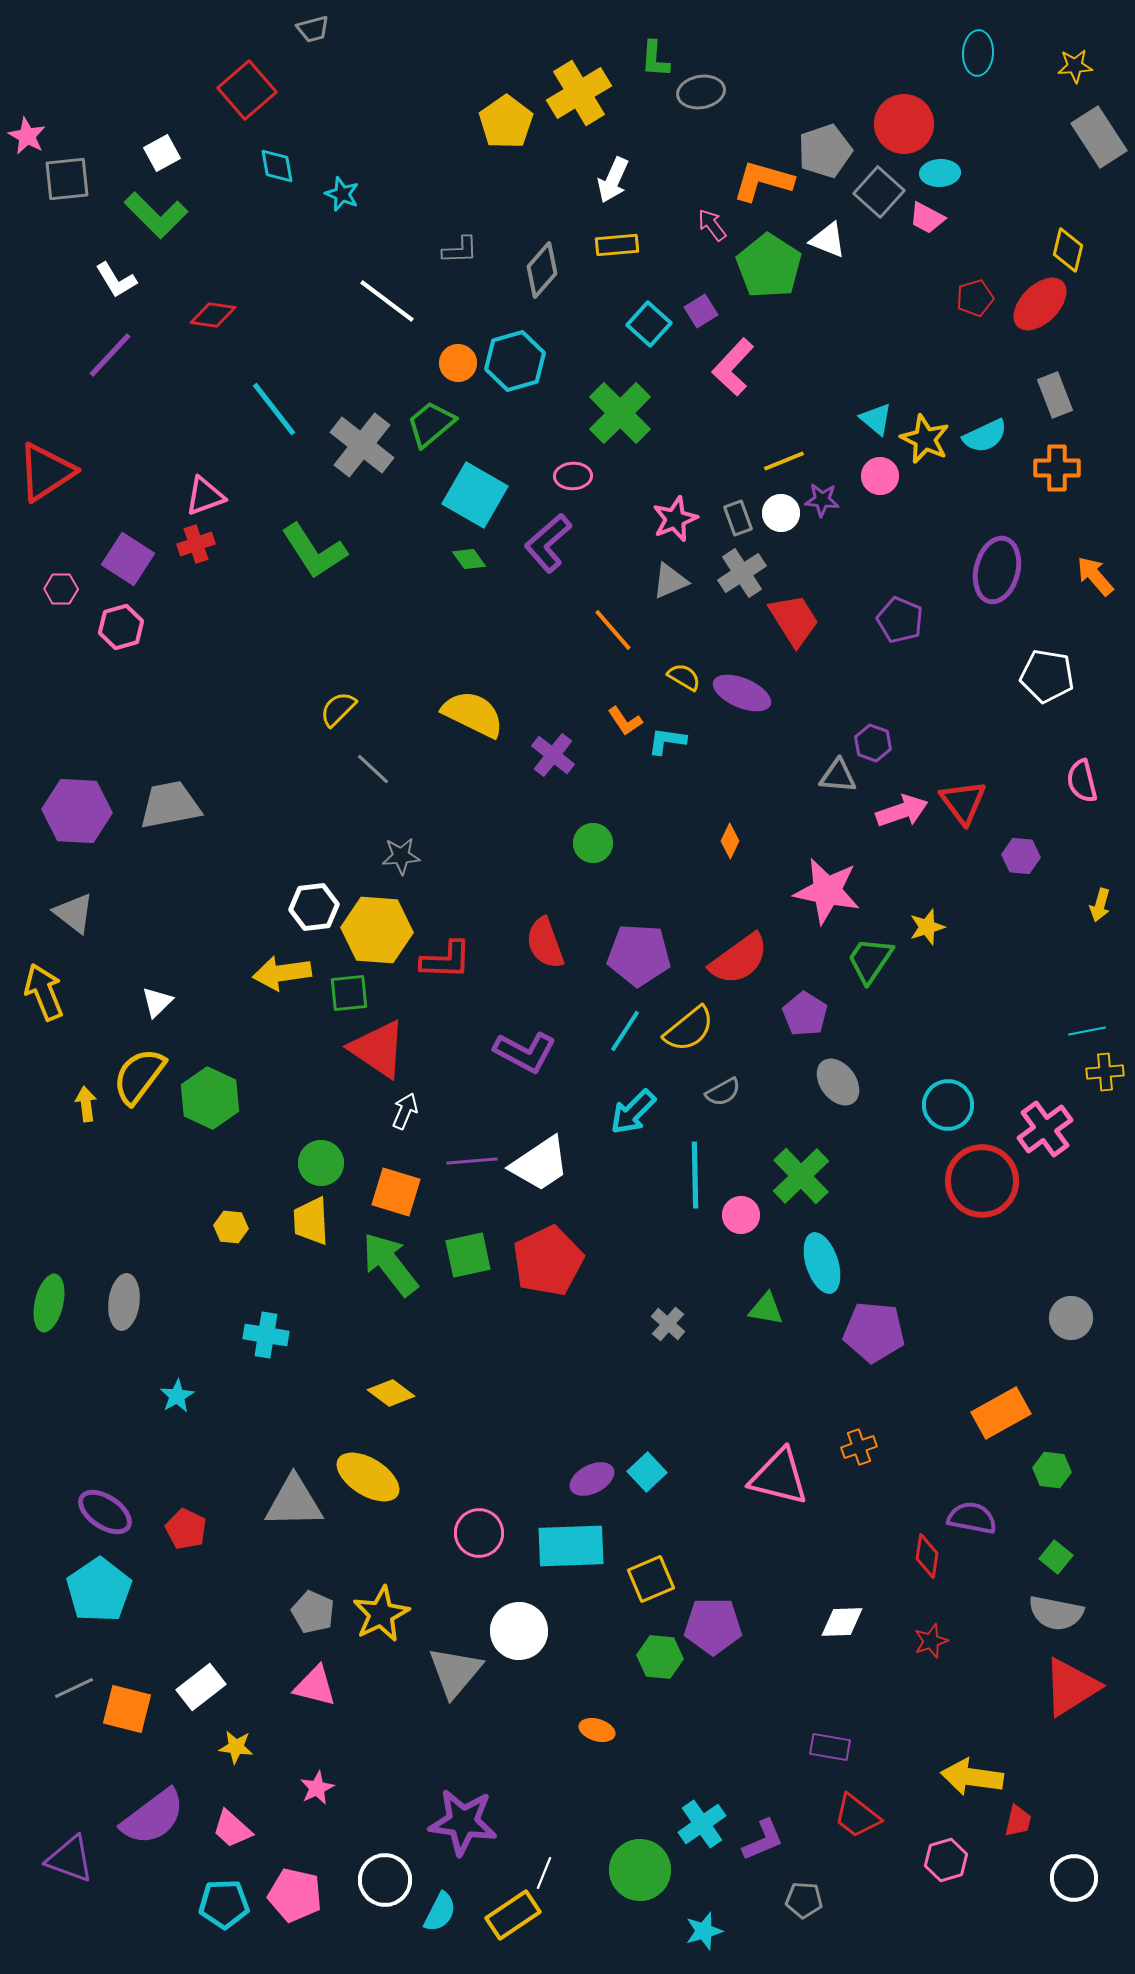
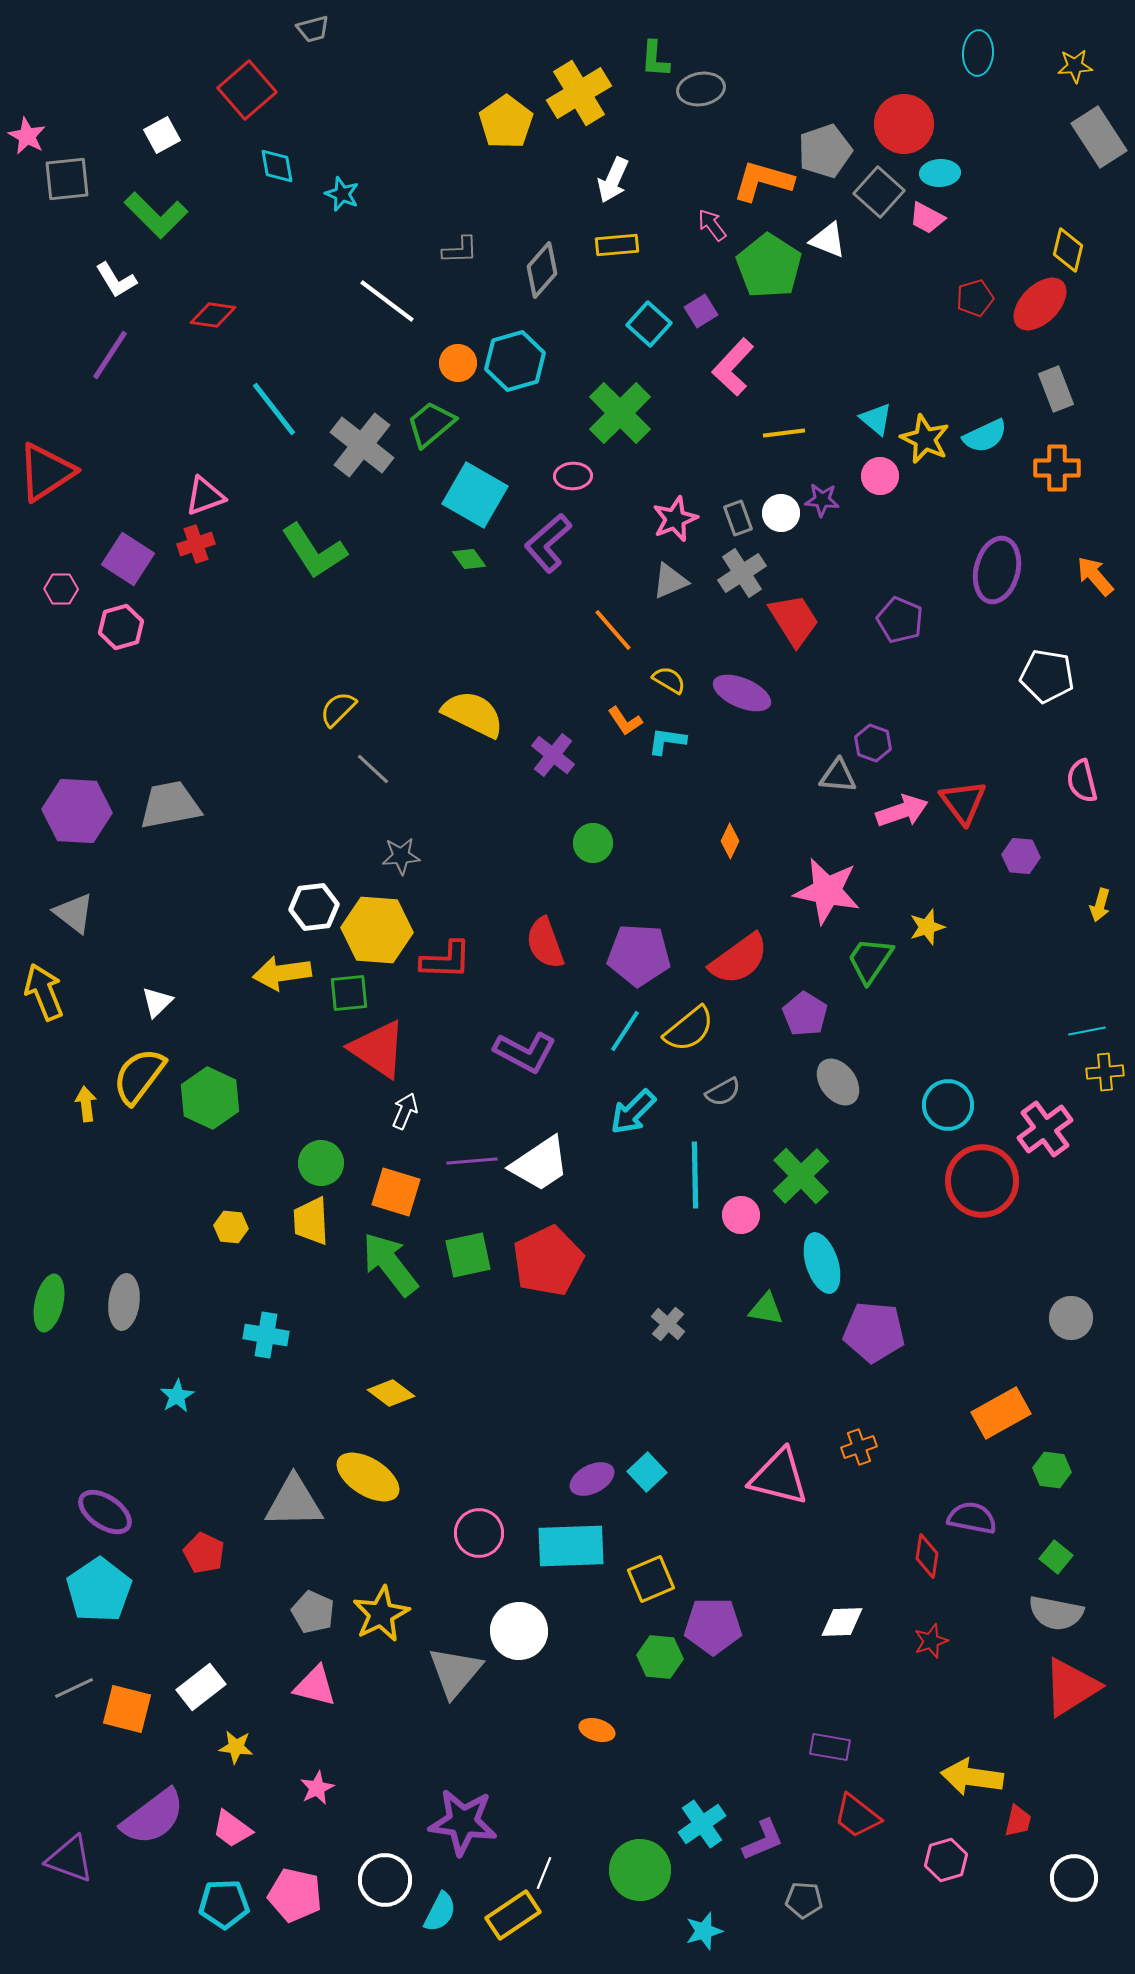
gray ellipse at (701, 92): moved 3 px up
white square at (162, 153): moved 18 px up
purple line at (110, 355): rotated 10 degrees counterclockwise
gray rectangle at (1055, 395): moved 1 px right, 6 px up
yellow line at (784, 461): moved 28 px up; rotated 15 degrees clockwise
yellow semicircle at (684, 677): moved 15 px left, 3 px down
red pentagon at (186, 1529): moved 18 px right, 24 px down
pink trapezoid at (232, 1829): rotated 6 degrees counterclockwise
